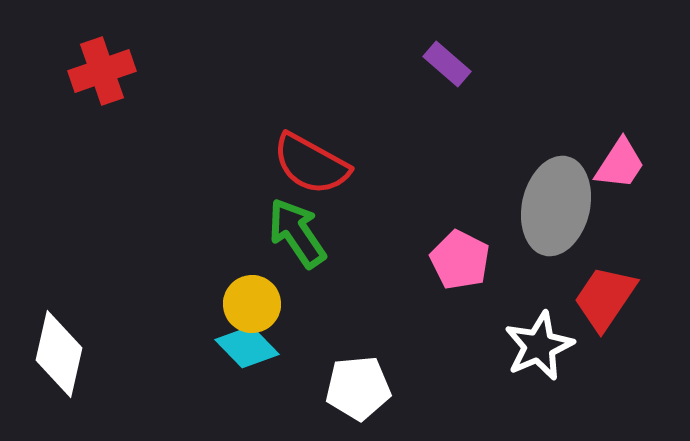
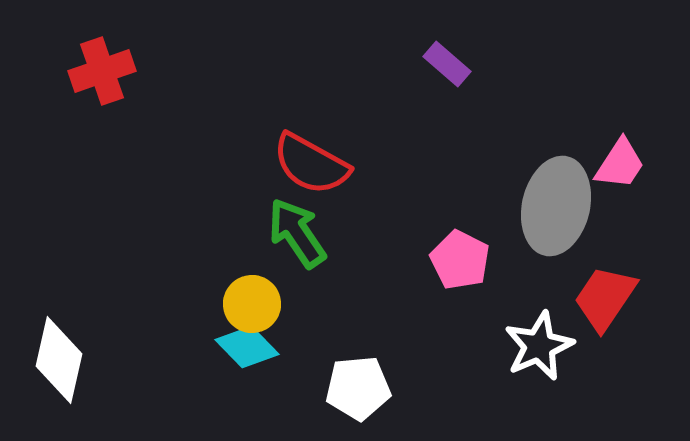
white diamond: moved 6 px down
